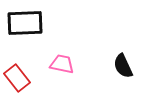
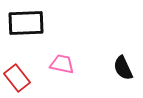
black rectangle: moved 1 px right
black semicircle: moved 2 px down
